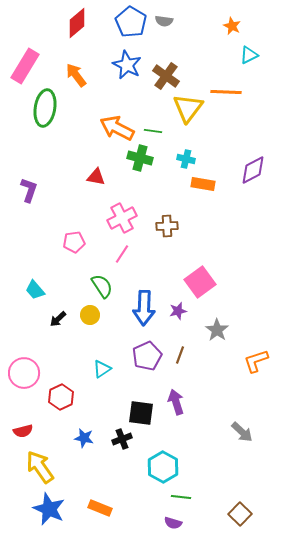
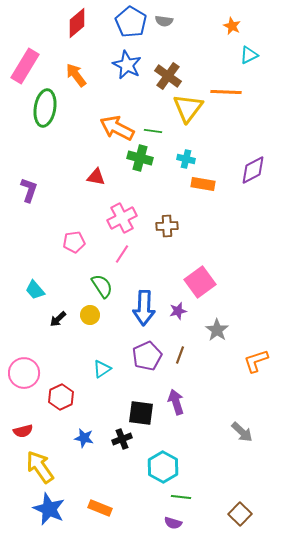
brown cross at (166, 76): moved 2 px right
